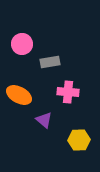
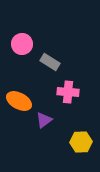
gray rectangle: rotated 42 degrees clockwise
orange ellipse: moved 6 px down
purple triangle: rotated 42 degrees clockwise
yellow hexagon: moved 2 px right, 2 px down
